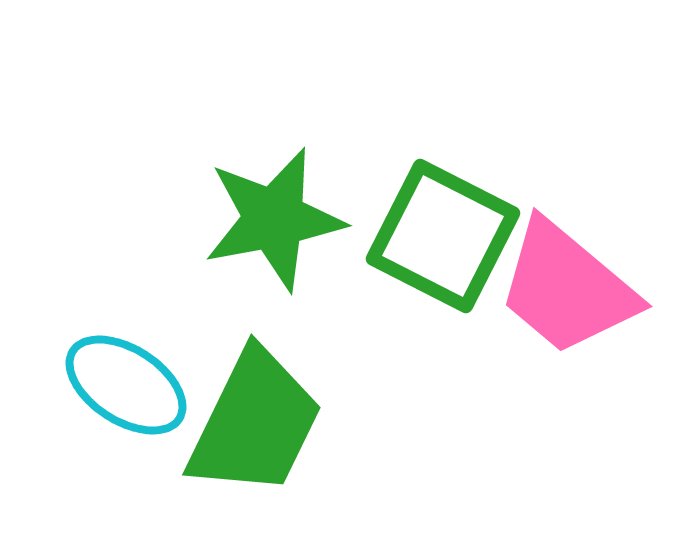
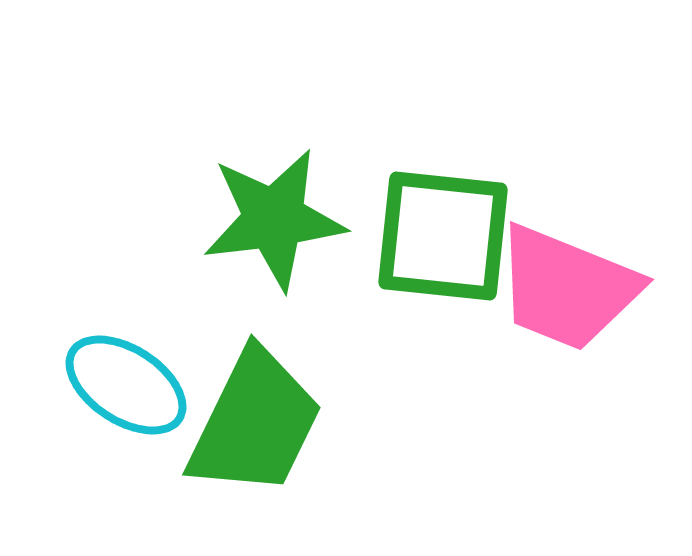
green star: rotated 4 degrees clockwise
green square: rotated 21 degrees counterclockwise
pink trapezoid: rotated 18 degrees counterclockwise
